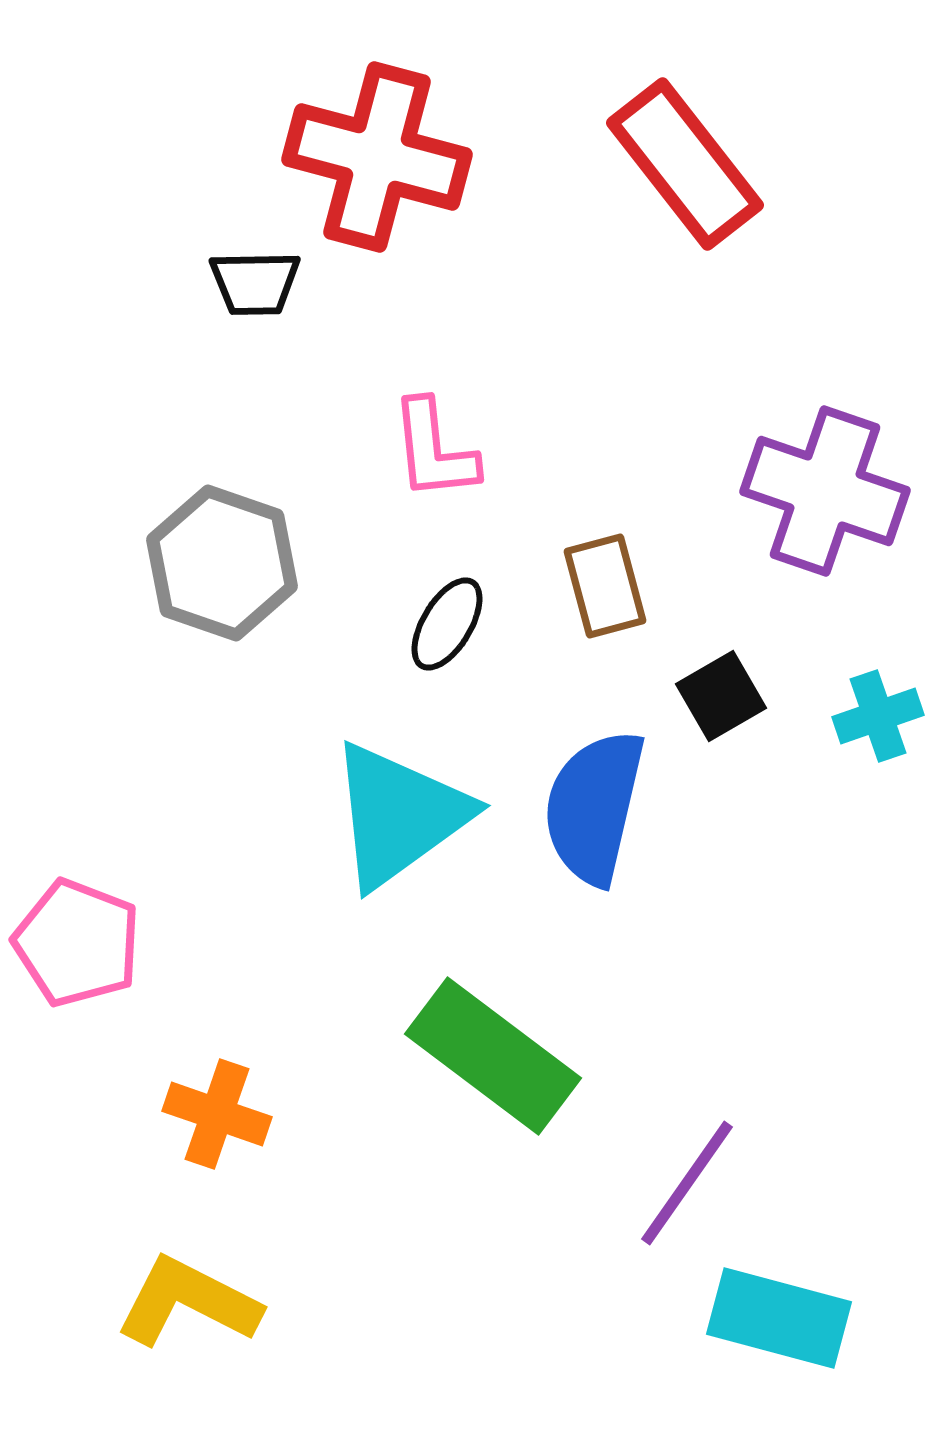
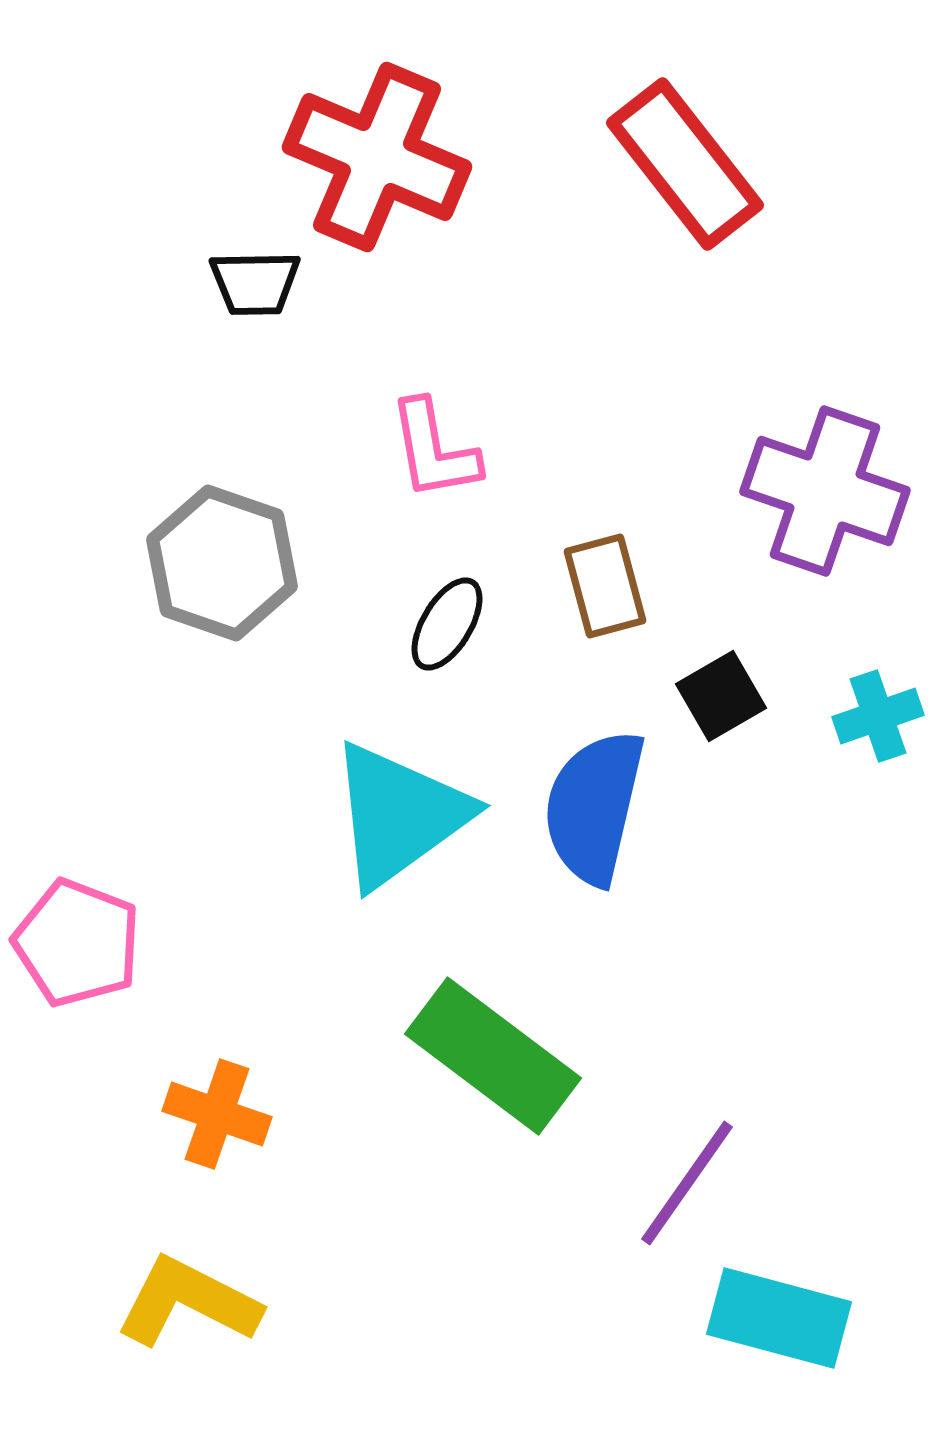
red cross: rotated 8 degrees clockwise
pink L-shape: rotated 4 degrees counterclockwise
